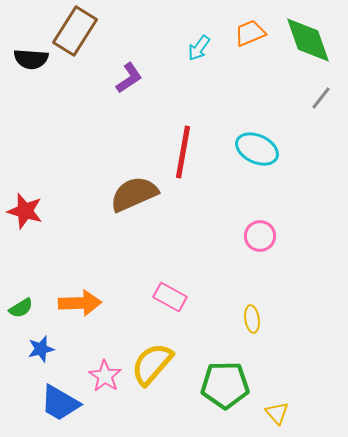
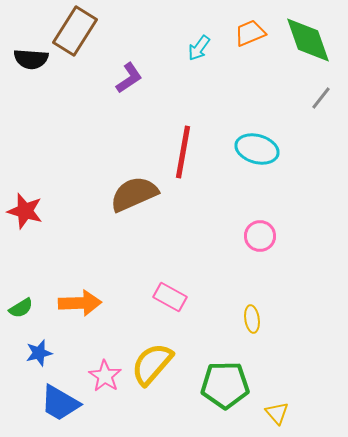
cyan ellipse: rotated 9 degrees counterclockwise
blue star: moved 2 px left, 4 px down
